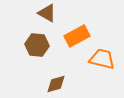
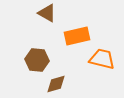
orange rectangle: rotated 15 degrees clockwise
brown hexagon: moved 15 px down
